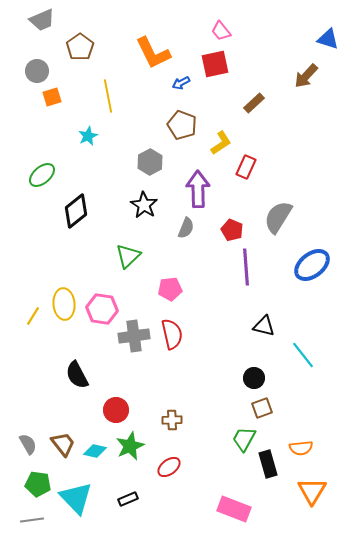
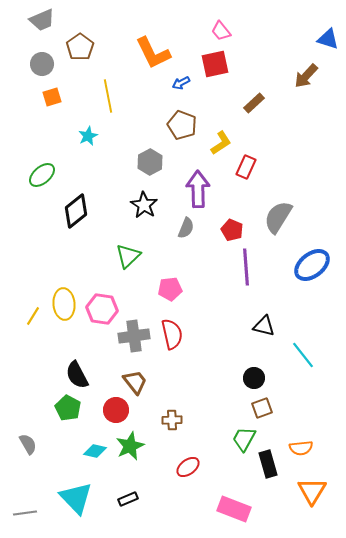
gray circle at (37, 71): moved 5 px right, 7 px up
brown trapezoid at (63, 444): moved 72 px right, 62 px up
red ellipse at (169, 467): moved 19 px right
green pentagon at (38, 484): moved 30 px right, 76 px up; rotated 20 degrees clockwise
gray line at (32, 520): moved 7 px left, 7 px up
